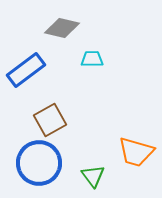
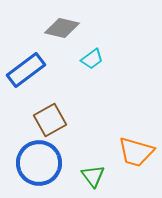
cyan trapezoid: rotated 145 degrees clockwise
